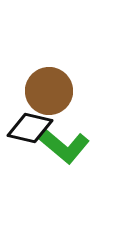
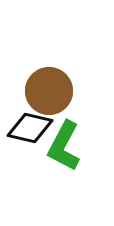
green L-shape: rotated 78 degrees clockwise
